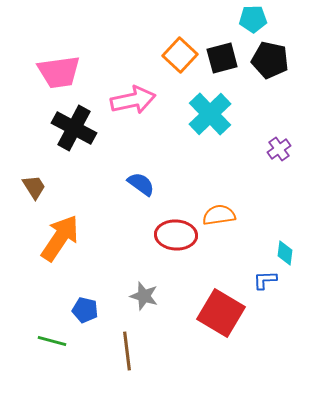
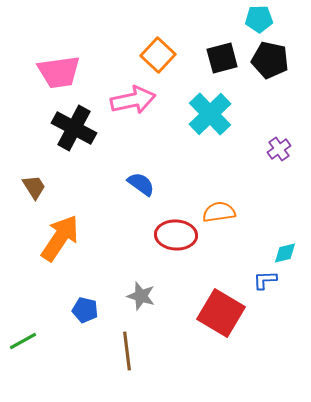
cyan pentagon: moved 6 px right
orange square: moved 22 px left
orange semicircle: moved 3 px up
cyan diamond: rotated 70 degrees clockwise
gray star: moved 3 px left
green line: moved 29 px left; rotated 44 degrees counterclockwise
